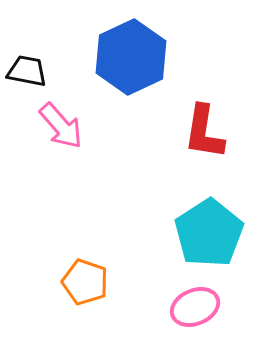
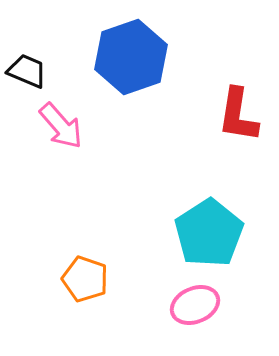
blue hexagon: rotated 6 degrees clockwise
black trapezoid: rotated 12 degrees clockwise
red L-shape: moved 34 px right, 17 px up
orange pentagon: moved 3 px up
pink ellipse: moved 2 px up
